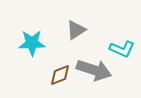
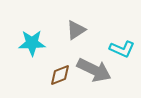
gray arrow: rotated 8 degrees clockwise
